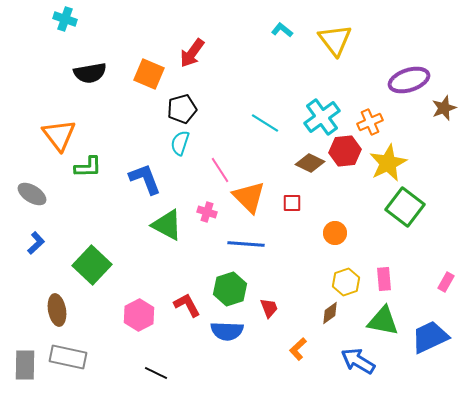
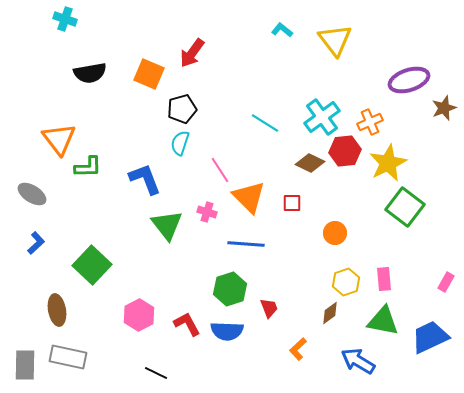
orange triangle at (59, 135): moved 4 px down
green triangle at (167, 225): rotated 24 degrees clockwise
red L-shape at (187, 305): moved 19 px down
